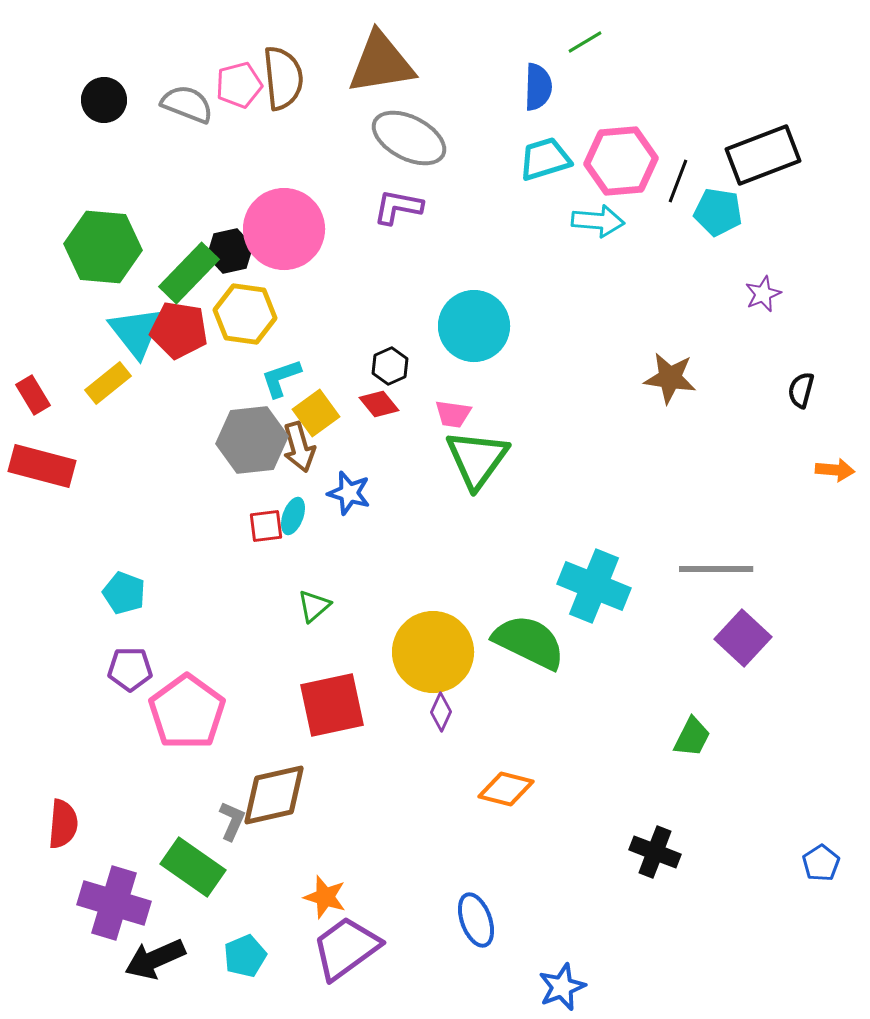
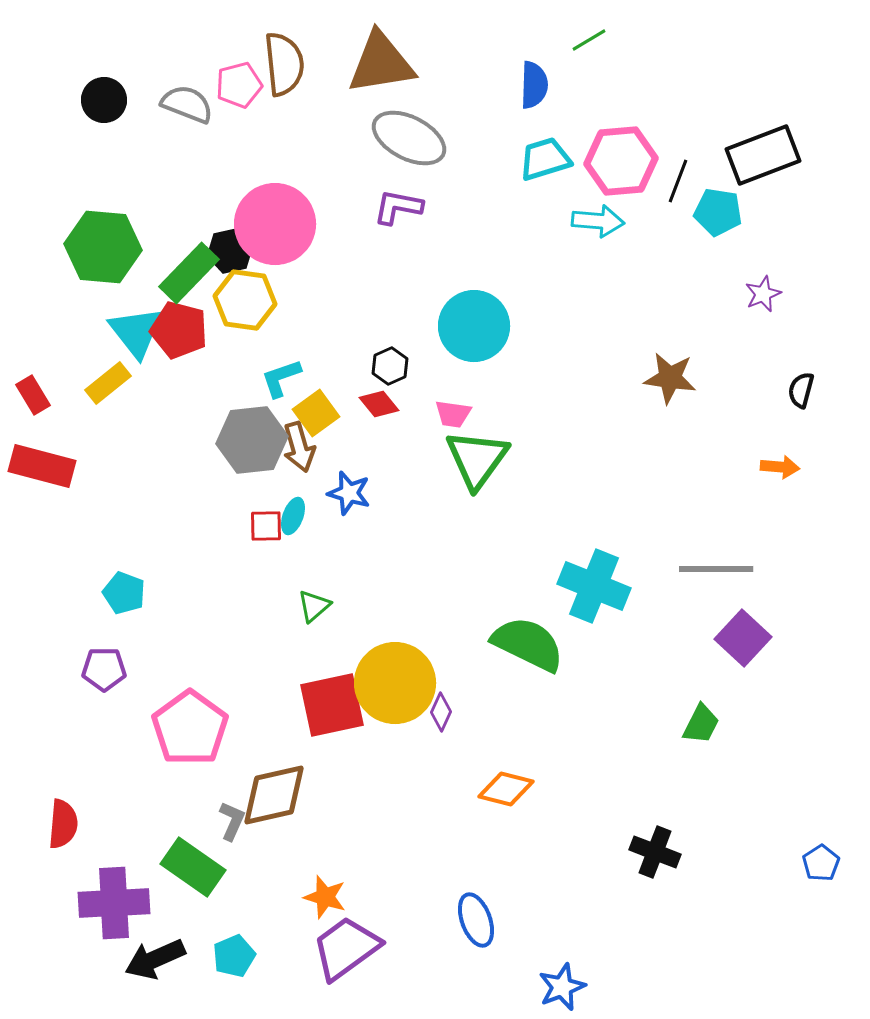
green line at (585, 42): moved 4 px right, 2 px up
brown semicircle at (283, 78): moved 1 px right, 14 px up
blue semicircle at (538, 87): moved 4 px left, 2 px up
pink circle at (284, 229): moved 9 px left, 5 px up
yellow hexagon at (245, 314): moved 14 px up
red pentagon at (179, 330): rotated 6 degrees clockwise
orange arrow at (835, 470): moved 55 px left, 3 px up
red square at (266, 526): rotated 6 degrees clockwise
green semicircle at (529, 642): moved 1 px left, 2 px down
yellow circle at (433, 652): moved 38 px left, 31 px down
purple pentagon at (130, 669): moved 26 px left
pink pentagon at (187, 712): moved 3 px right, 16 px down
green trapezoid at (692, 737): moved 9 px right, 13 px up
purple cross at (114, 903): rotated 20 degrees counterclockwise
cyan pentagon at (245, 956): moved 11 px left
